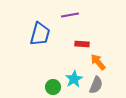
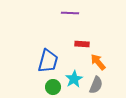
purple line: moved 2 px up; rotated 12 degrees clockwise
blue trapezoid: moved 8 px right, 27 px down
